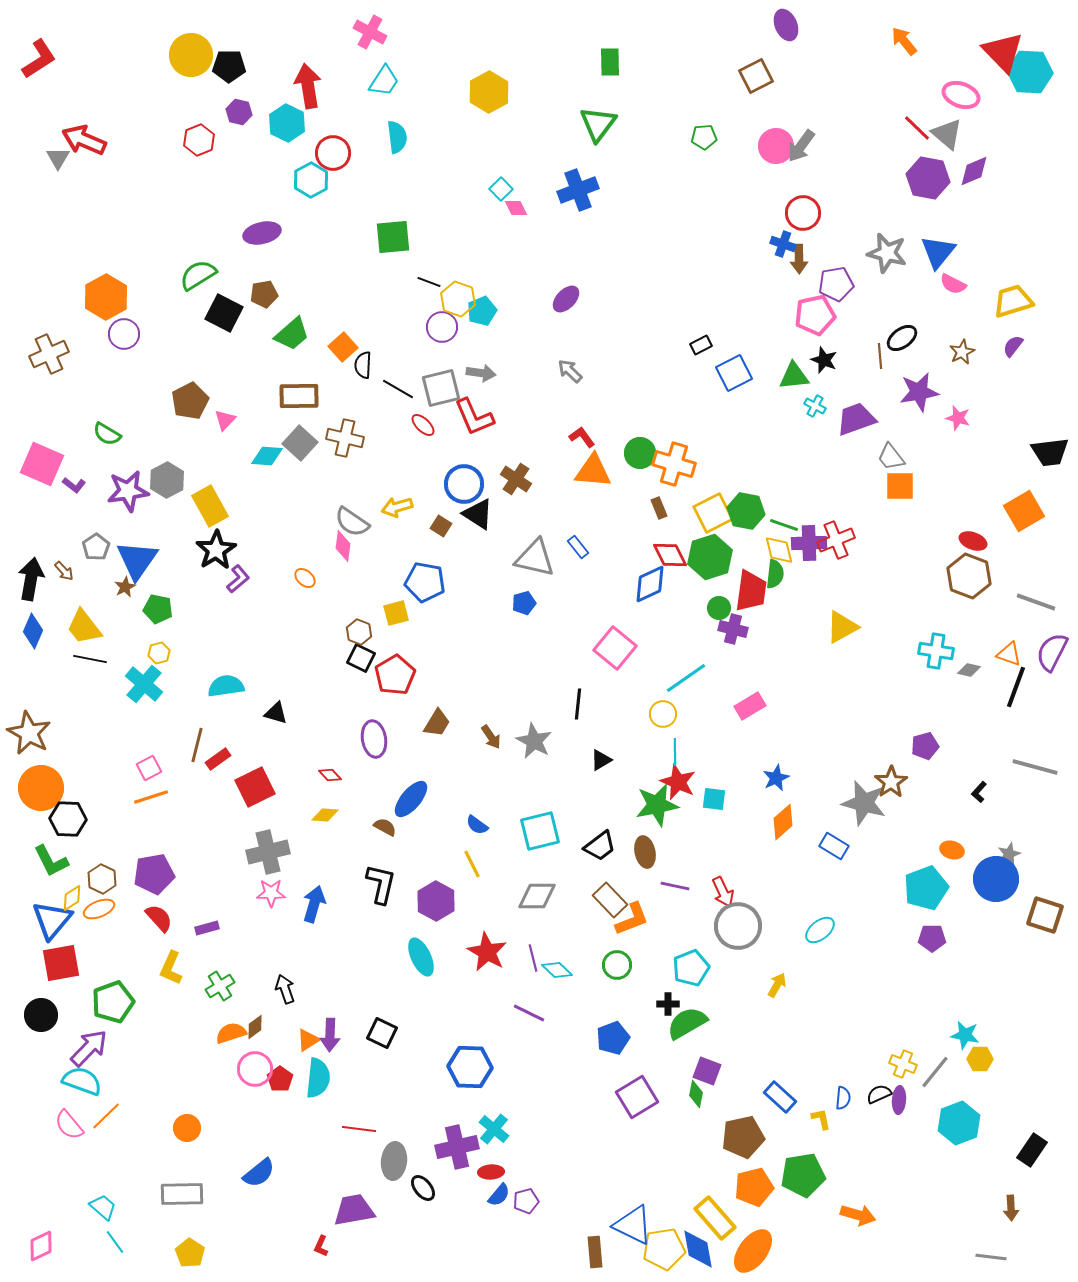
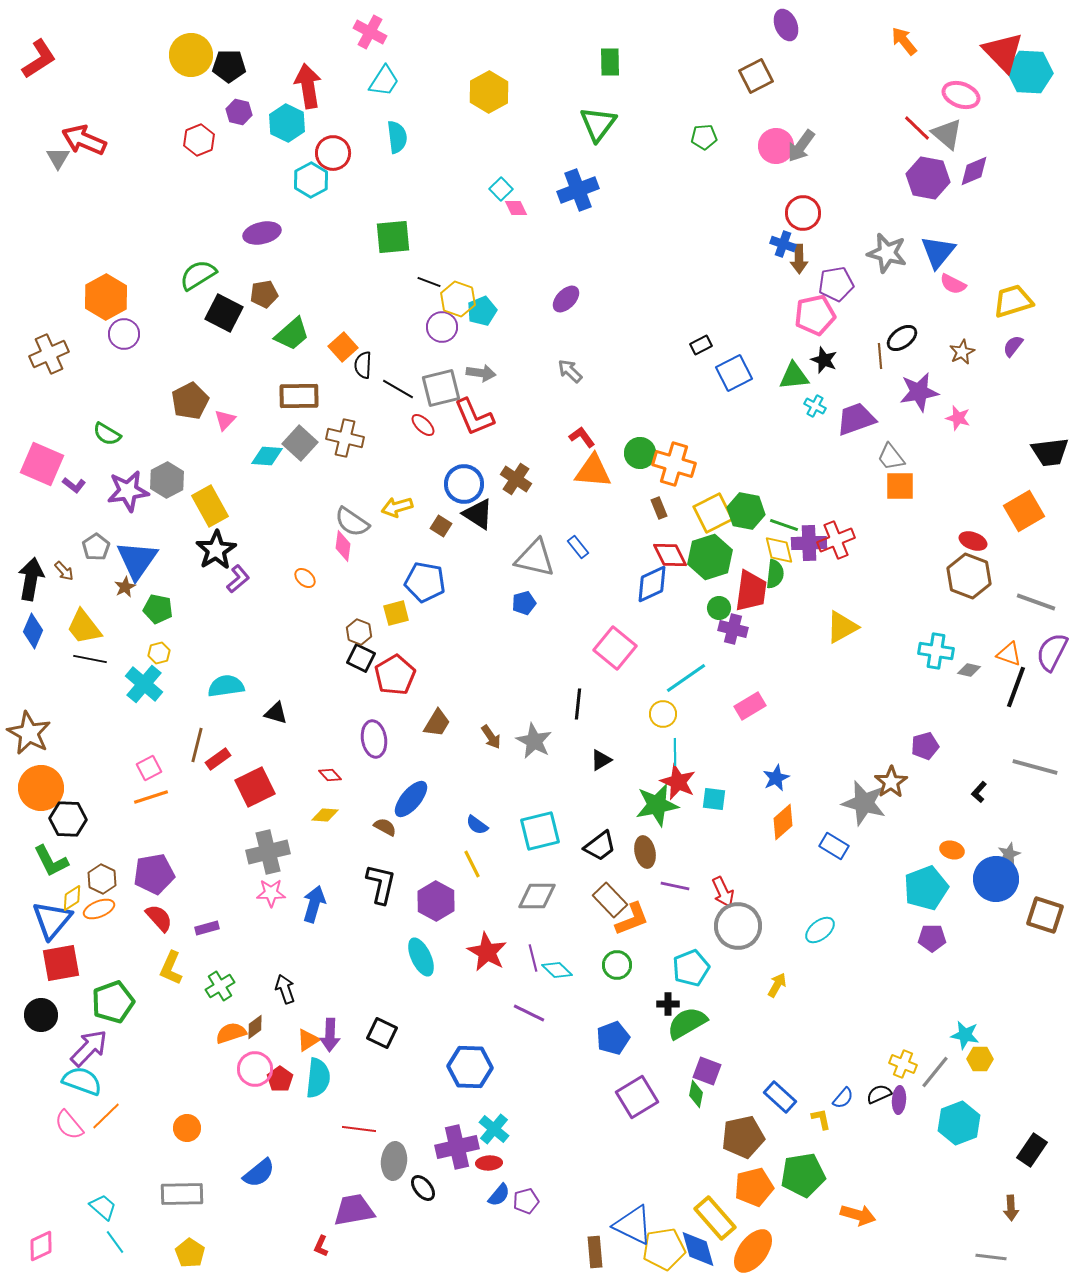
blue diamond at (650, 584): moved 2 px right
blue semicircle at (843, 1098): rotated 35 degrees clockwise
red ellipse at (491, 1172): moved 2 px left, 9 px up
blue diamond at (698, 1249): rotated 6 degrees counterclockwise
